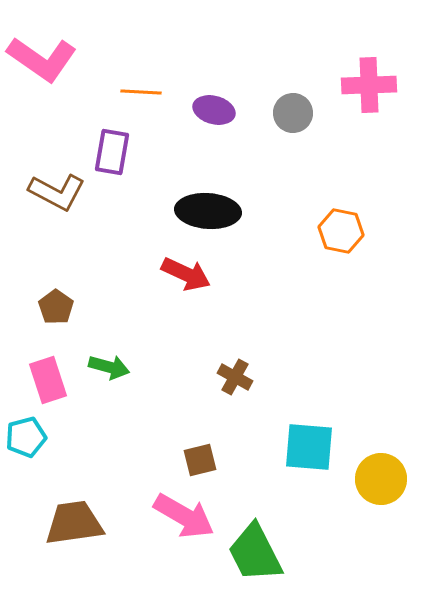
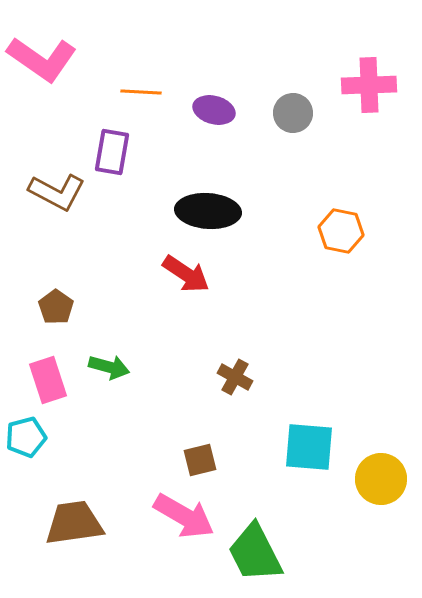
red arrow: rotated 9 degrees clockwise
